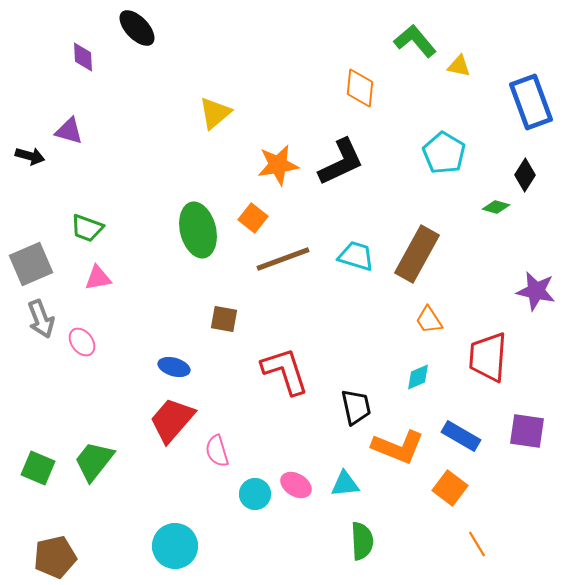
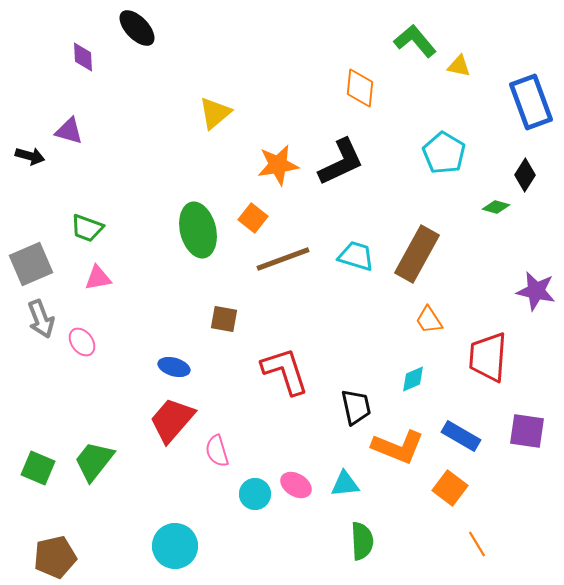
cyan diamond at (418, 377): moved 5 px left, 2 px down
